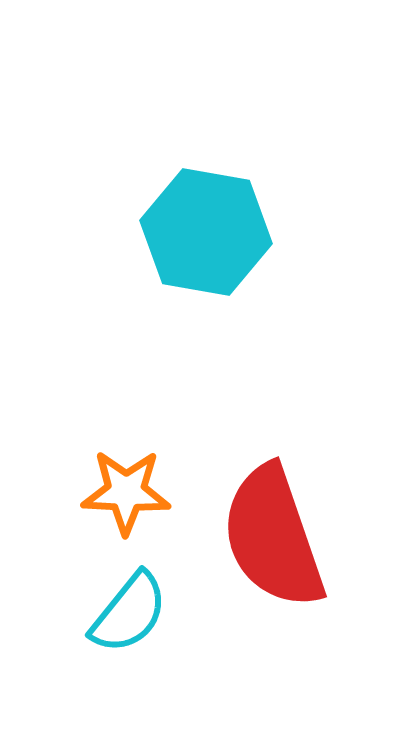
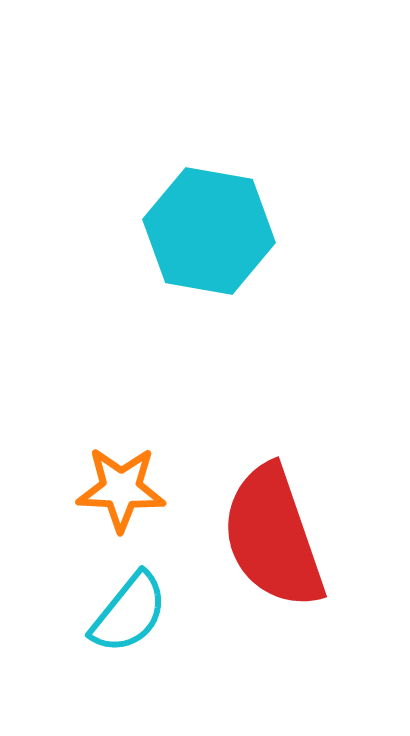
cyan hexagon: moved 3 px right, 1 px up
orange star: moved 5 px left, 3 px up
